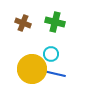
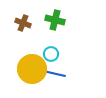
green cross: moved 2 px up
